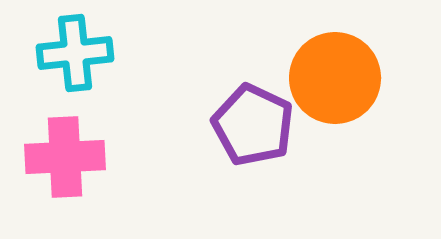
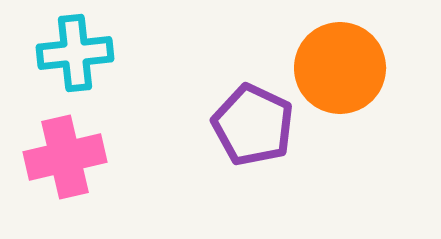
orange circle: moved 5 px right, 10 px up
pink cross: rotated 10 degrees counterclockwise
